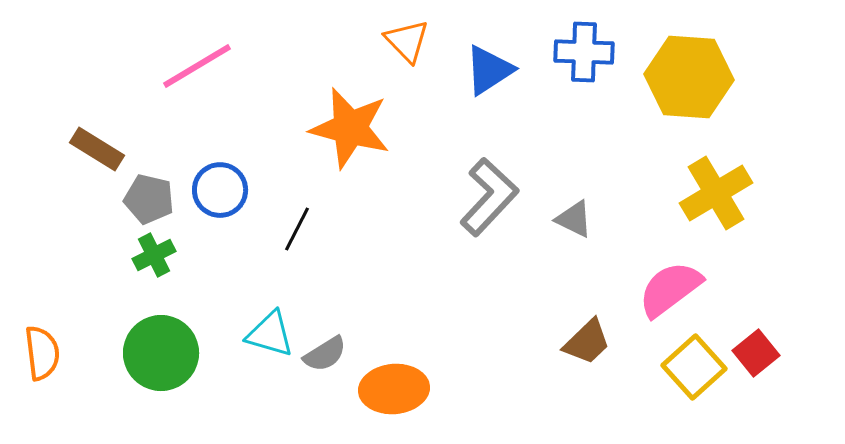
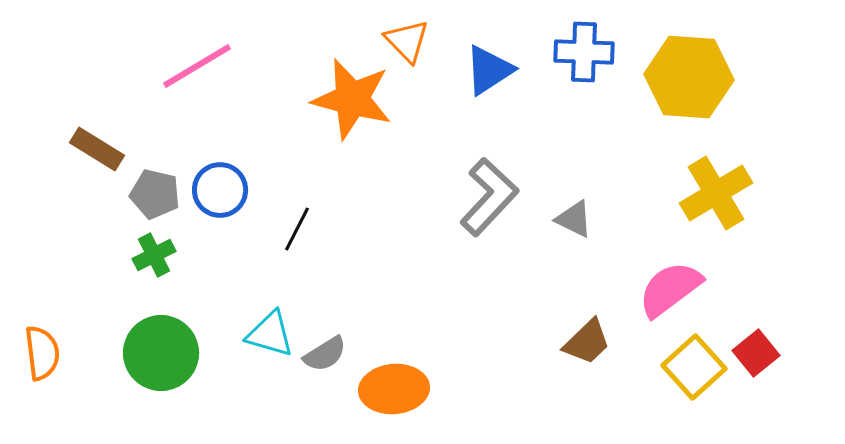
orange star: moved 2 px right, 29 px up
gray pentagon: moved 6 px right, 5 px up
